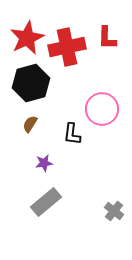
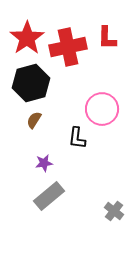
red star: rotated 8 degrees counterclockwise
red cross: moved 1 px right
brown semicircle: moved 4 px right, 4 px up
black L-shape: moved 5 px right, 4 px down
gray rectangle: moved 3 px right, 6 px up
